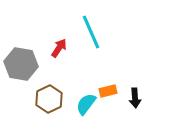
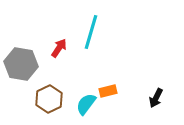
cyan line: rotated 40 degrees clockwise
black arrow: moved 21 px right; rotated 30 degrees clockwise
